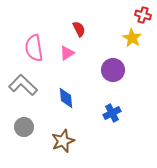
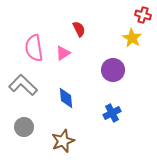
pink triangle: moved 4 px left
